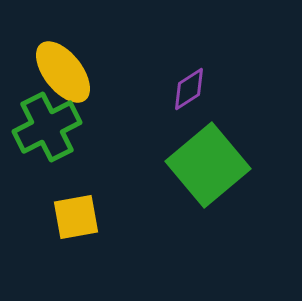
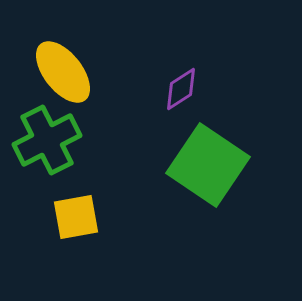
purple diamond: moved 8 px left
green cross: moved 13 px down
green square: rotated 16 degrees counterclockwise
